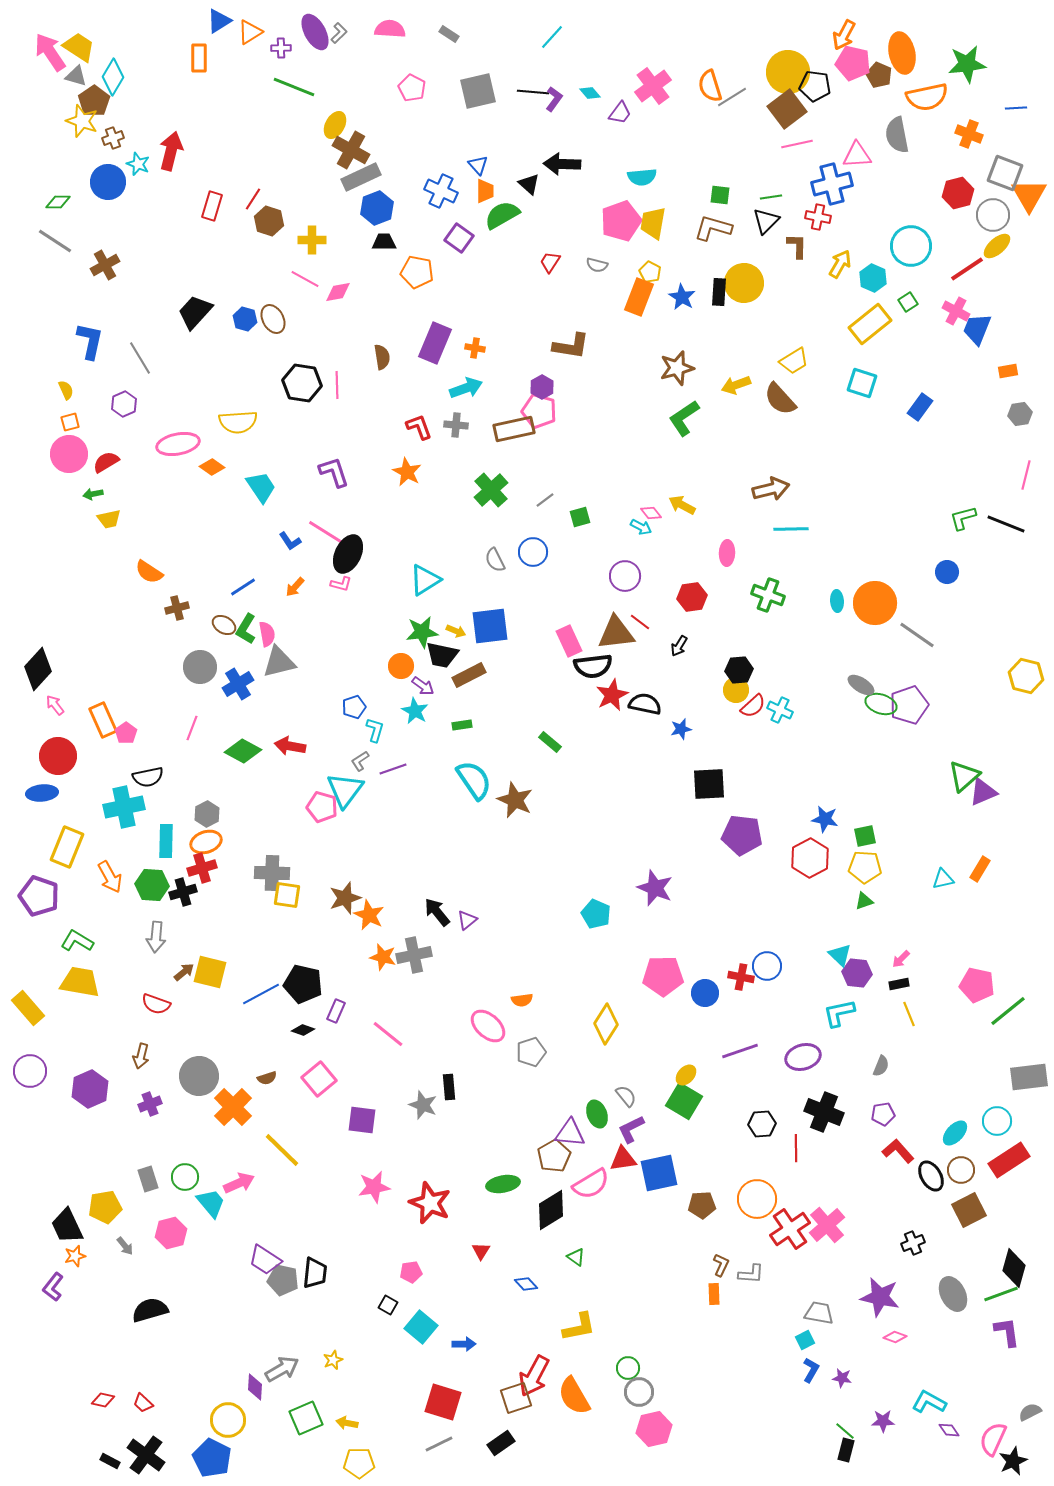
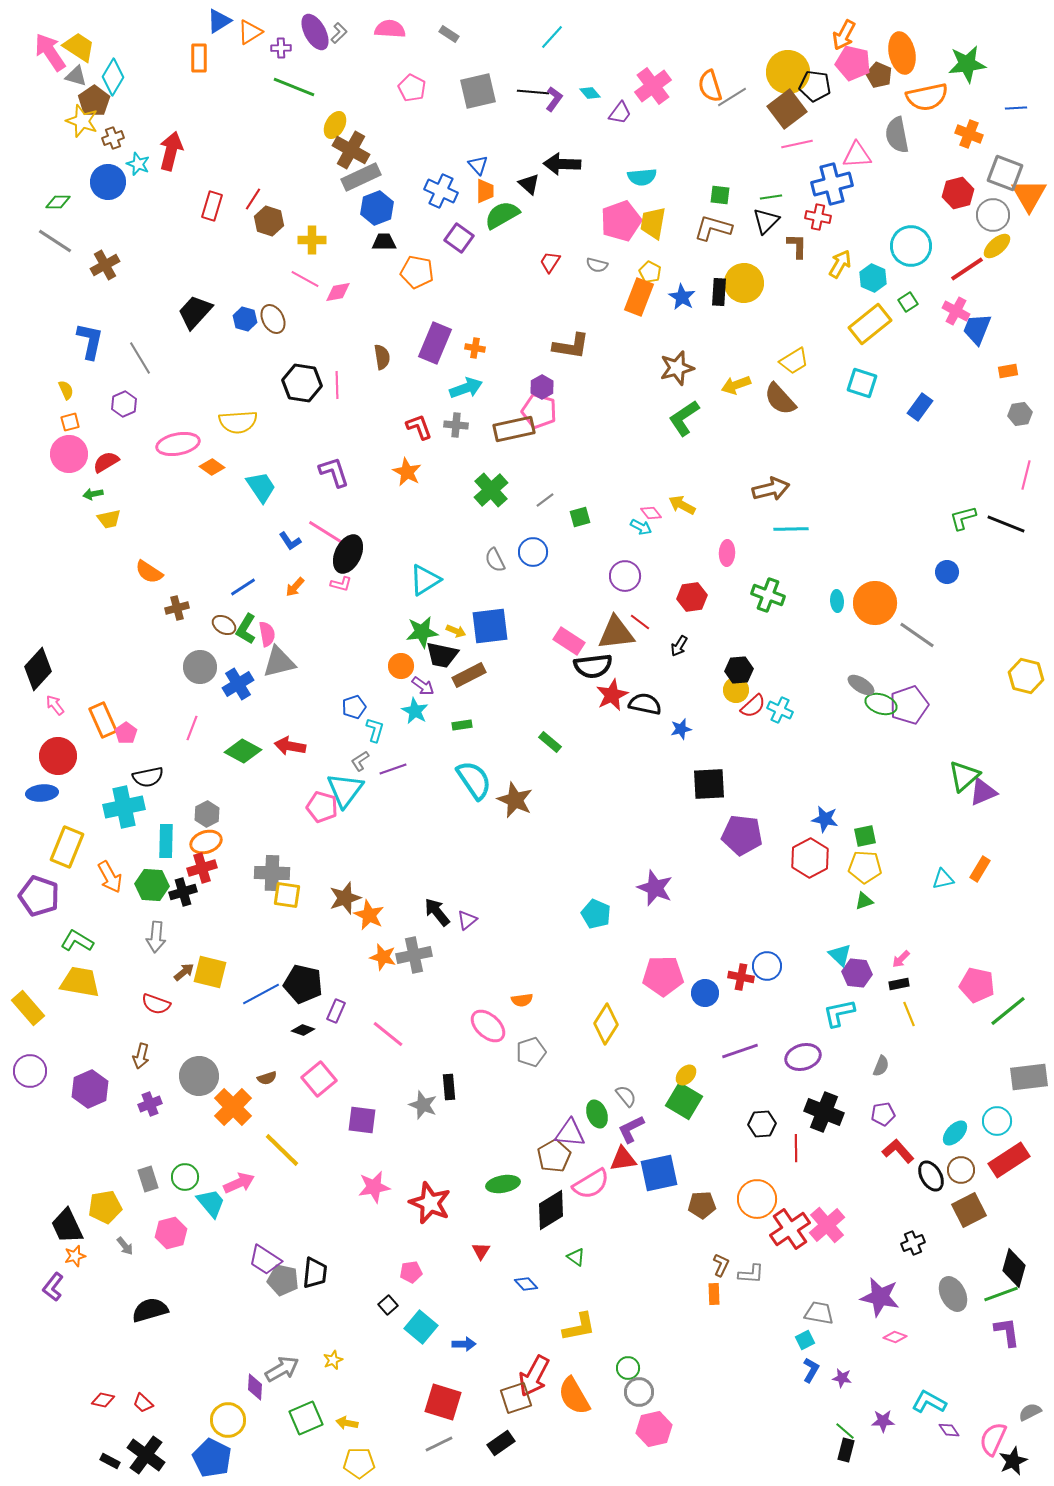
pink rectangle at (569, 641): rotated 32 degrees counterclockwise
black square at (388, 1305): rotated 18 degrees clockwise
